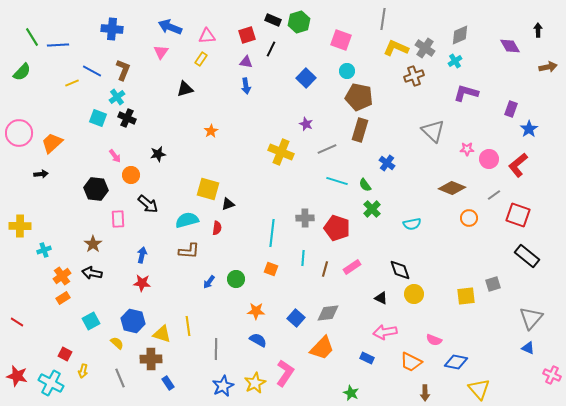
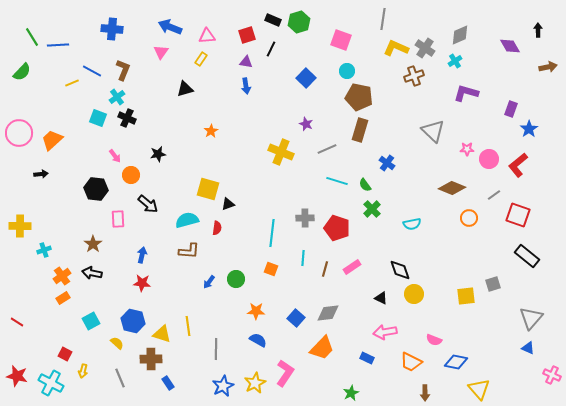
orange trapezoid at (52, 143): moved 3 px up
green star at (351, 393): rotated 21 degrees clockwise
